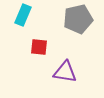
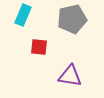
gray pentagon: moved 6 px left
purple triangle: moved 5 px right, 4 px down
